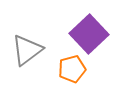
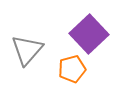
gray triangle: rotated 12 degrees counterclockwise
